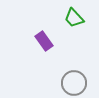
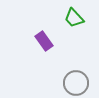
gray circle: moved 2 px right
